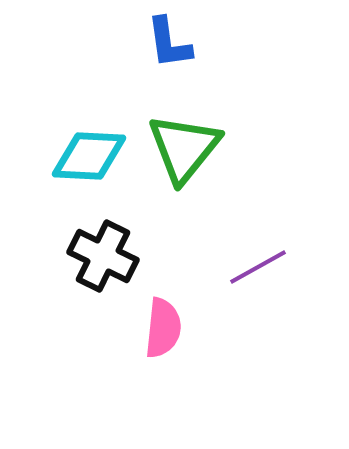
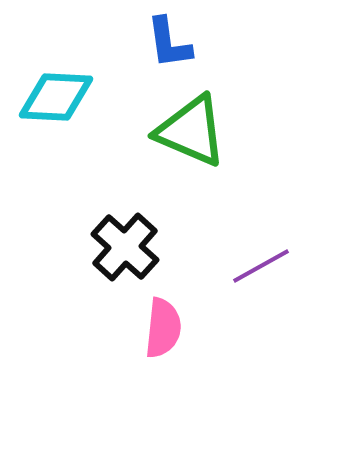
green triangle: moved 7 px right, 17 px up; rotated 46 degrees counterclockwise
cyan diamond: moved 33 px left, 59 px up
black cross: moved 22 px right, 9 px up; rotated 16 degrees clockwise
purple line: moved 3 px right, 1 px up
